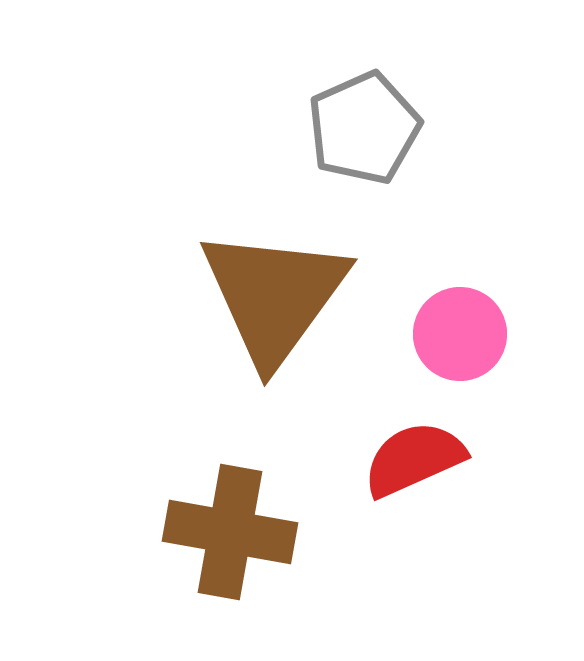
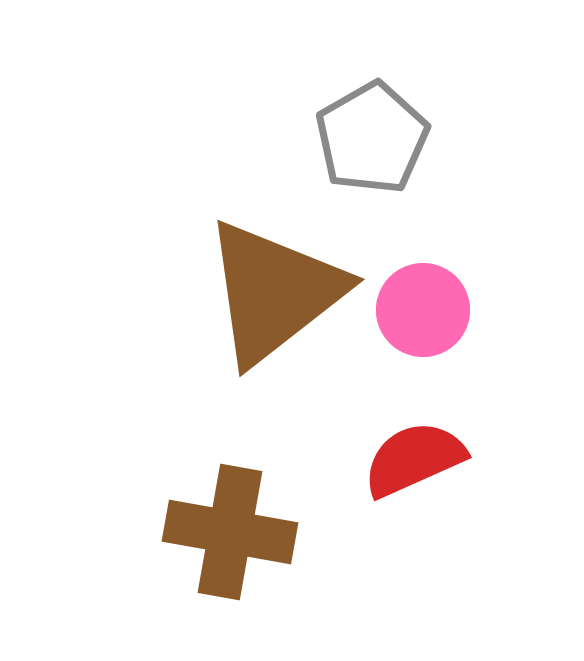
gray pentagon: moved 8 px right, 10 px down; rotated 6 degrees counterclockwise
brown triangle: moved 4 px up; rotated 16 degrees clockwise
pink circle: moved 37 px left, 24 px up
